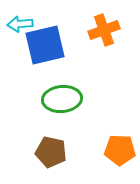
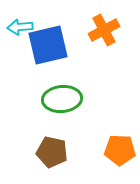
cyan arrow: moved 3 px down
orange cross: rotated 8 degrees counterclockwise
blue square: moved 3 px right
brown pentagon: moved 1 px right
